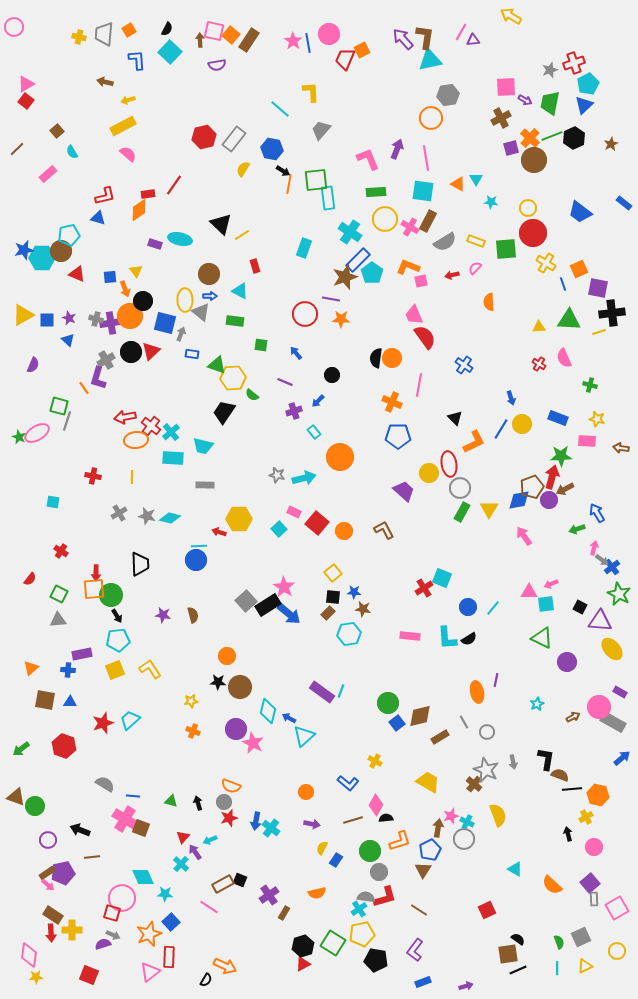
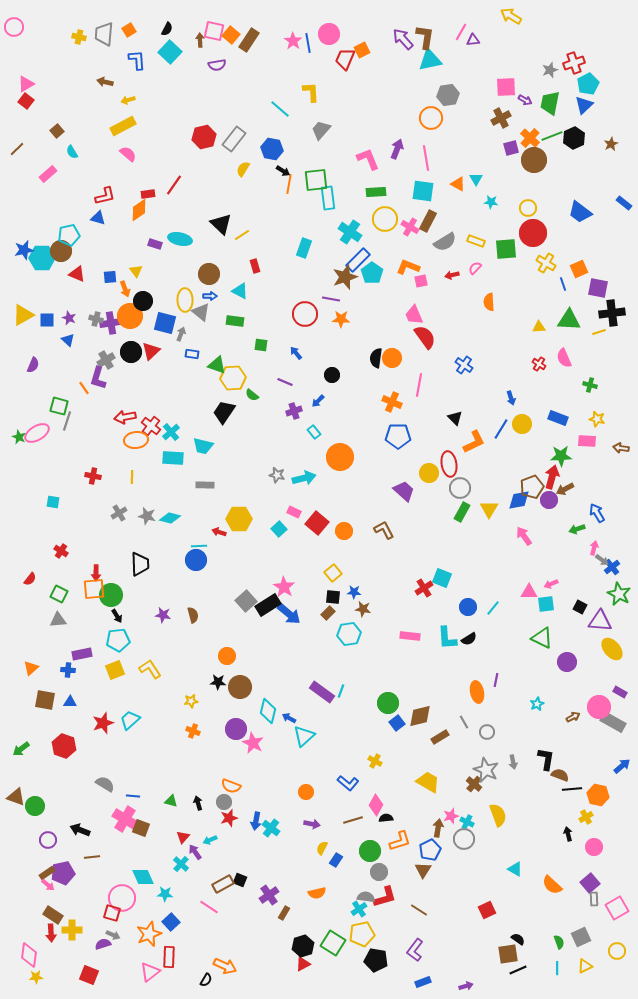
blue arrow at (622, 758): moved 8 px down
